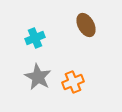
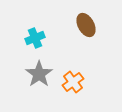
gray star: moved 1 px right, 3 px up; rotated 8 degrees clockwise
orange cross: rotated 15 degrees counterclockwise
